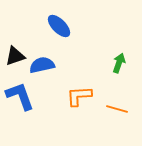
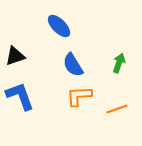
blue semicircle: moved 31 px right; rotated 110 degrees counterclockwise
orange line: rotated 35 degrees counterclockwise
